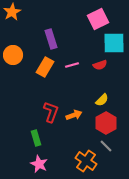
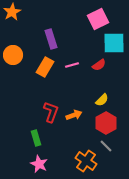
red semicircle: moved 1 px left; rotated 16 degrees counterclockwise
